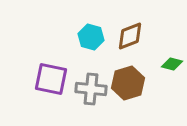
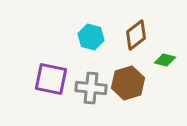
brown diamond: moved 6 px right, 1 px up; rotated 16 degrees counterclockwise
green diamond: moved 7 px left, 4 px up
gray cross: moved 1 px up
